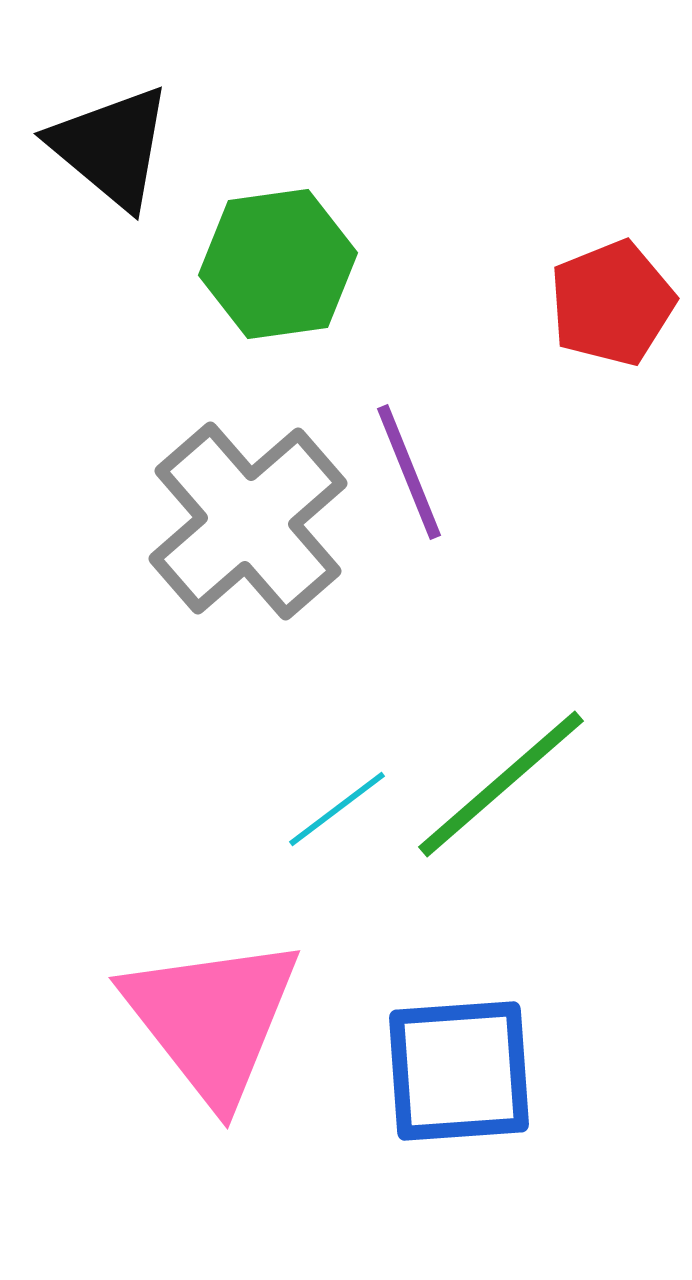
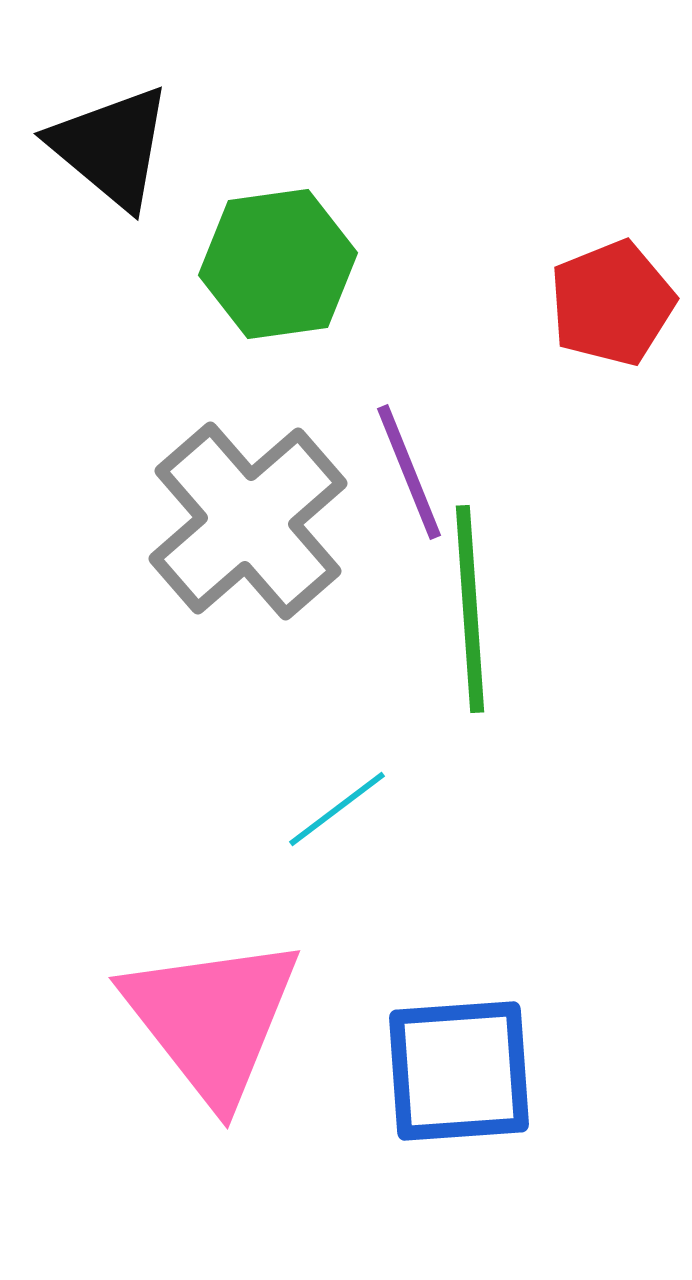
green line: moved 31 px left, 175 px up; rotated 53 degrees counterclockwise
